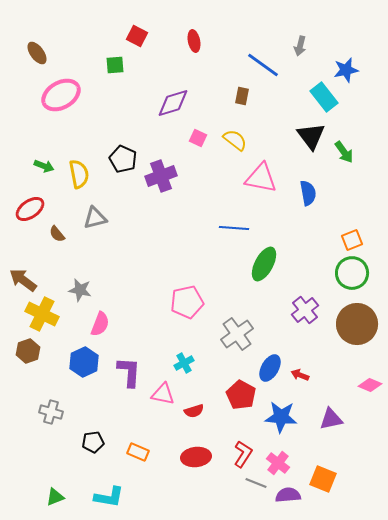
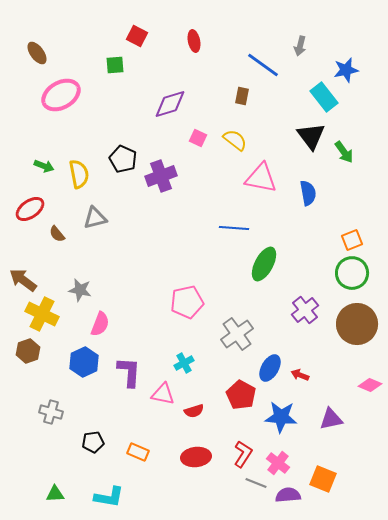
purple diamond at (173, 103): moved 3 px left, 1 px down
green triangle at (55, 497): moved 3 px up; rotated 18 degrees clockwise
